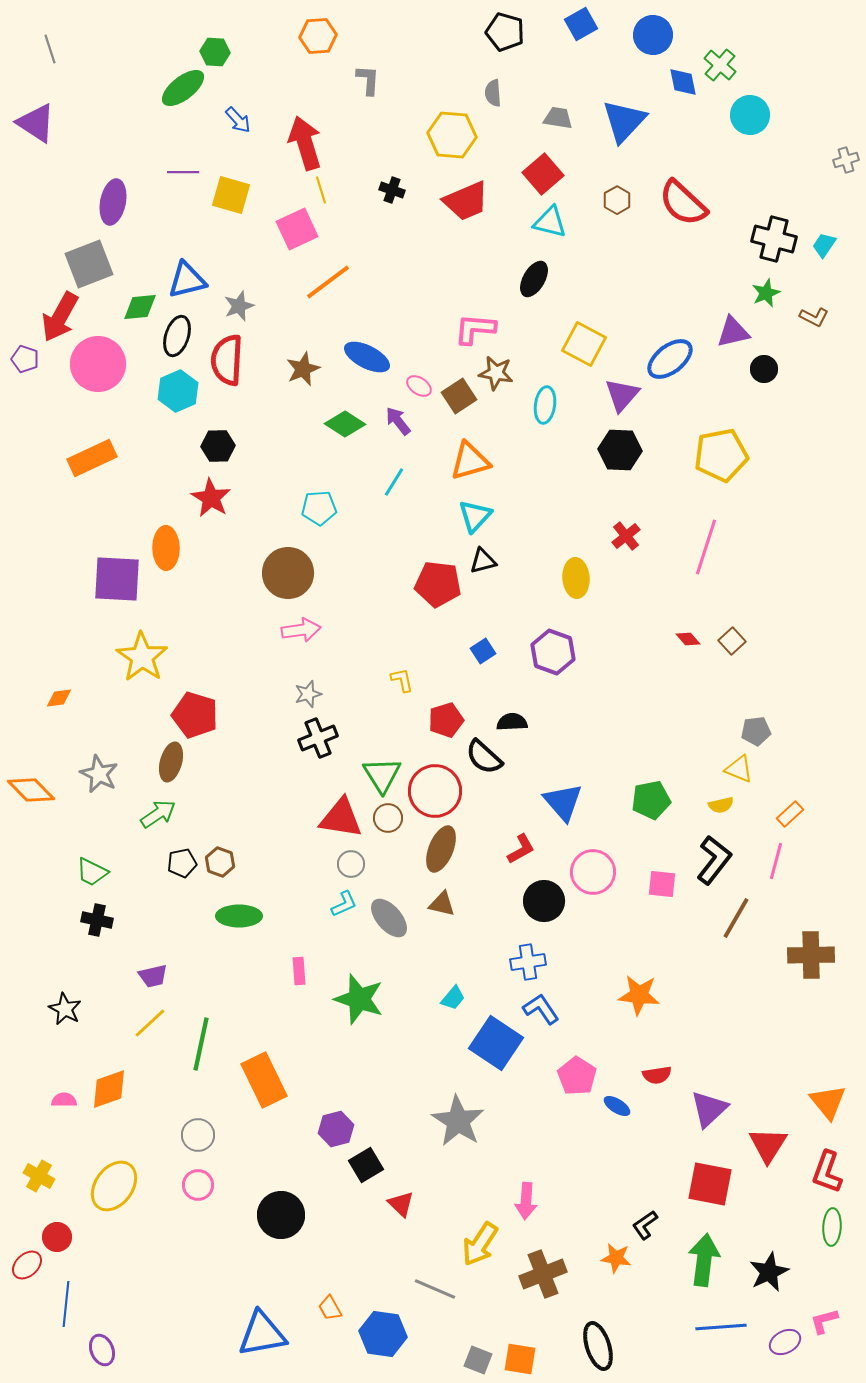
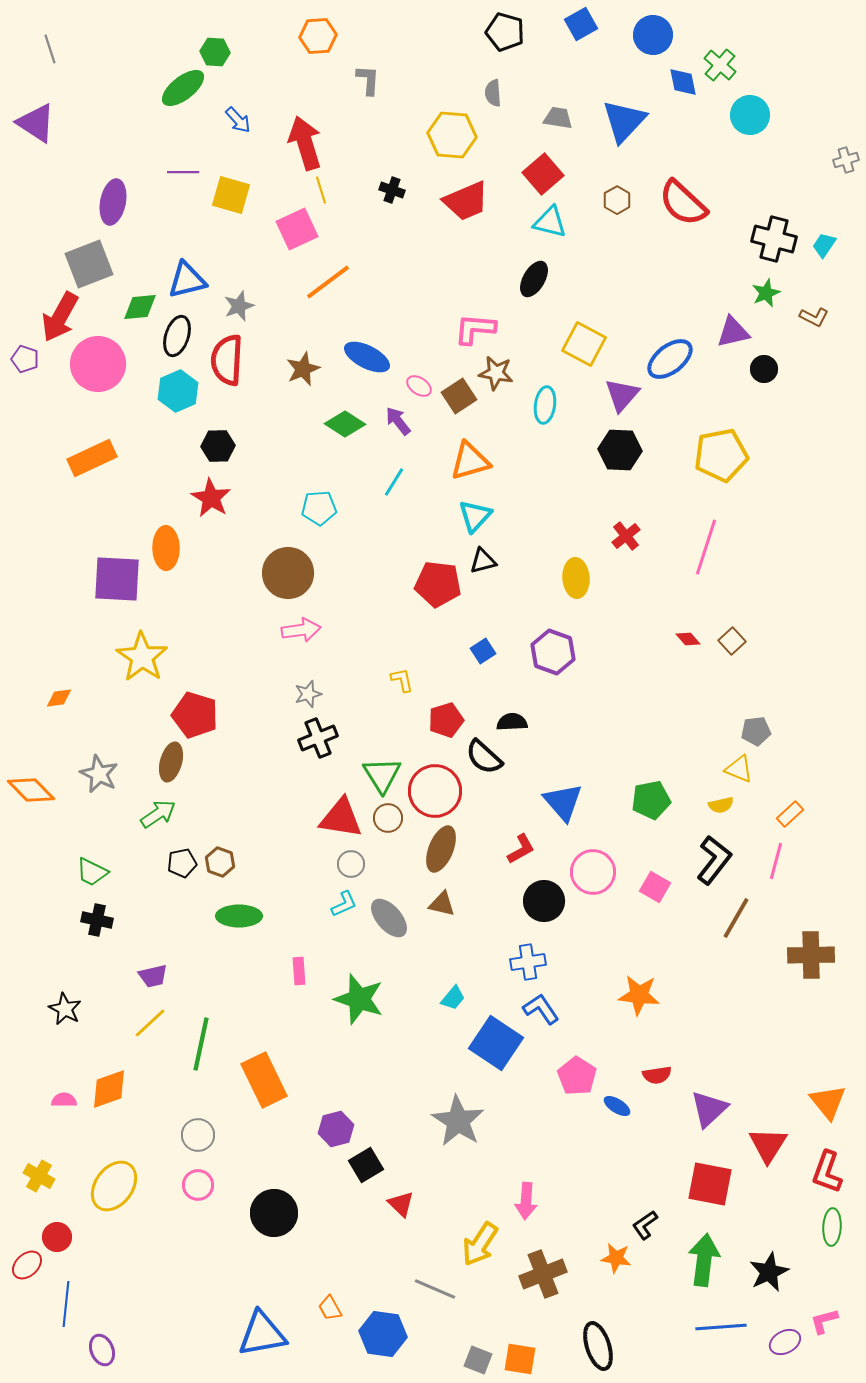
pink square at (662, 884): moved 7 px left, 3 px down; rotated 24 degrees clockwise
black circle at (281, 1215): moved 7 px left, 2 px up
